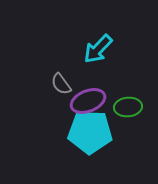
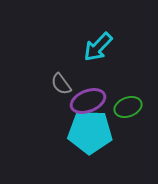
cyan arrow: moved 2 px up
green ellipse: rotated 16 degrees counterclockwise
